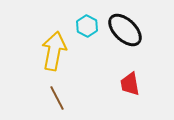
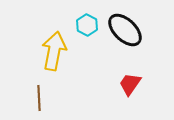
cyan hexagon: moved 1 px up
red trapezoid: rotated 45 degrees clockwise
brown line: moved 18 px left; rotated 25 degrees clockwise
